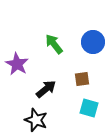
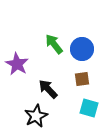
blue circle: moved 11 px left, 7 px down
black arrow: moved 2 px right; rotated 95 degrees counterclockwise
black star: moved 4 px up; rotated 25 degrees clockwise
